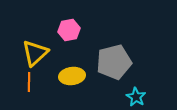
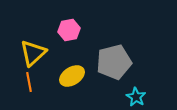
yellow triangle: moved 2 px left
yellow ellipse: rotated 25 degrees counterclockwise
orange line: rotated 12 degrees counterclockwise
